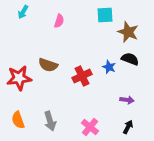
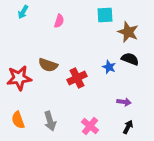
red cross: moved 5 px left, 2 px down
purple arrow: moved 3 px left, 2 px down
pink cross: moved 1 px up
